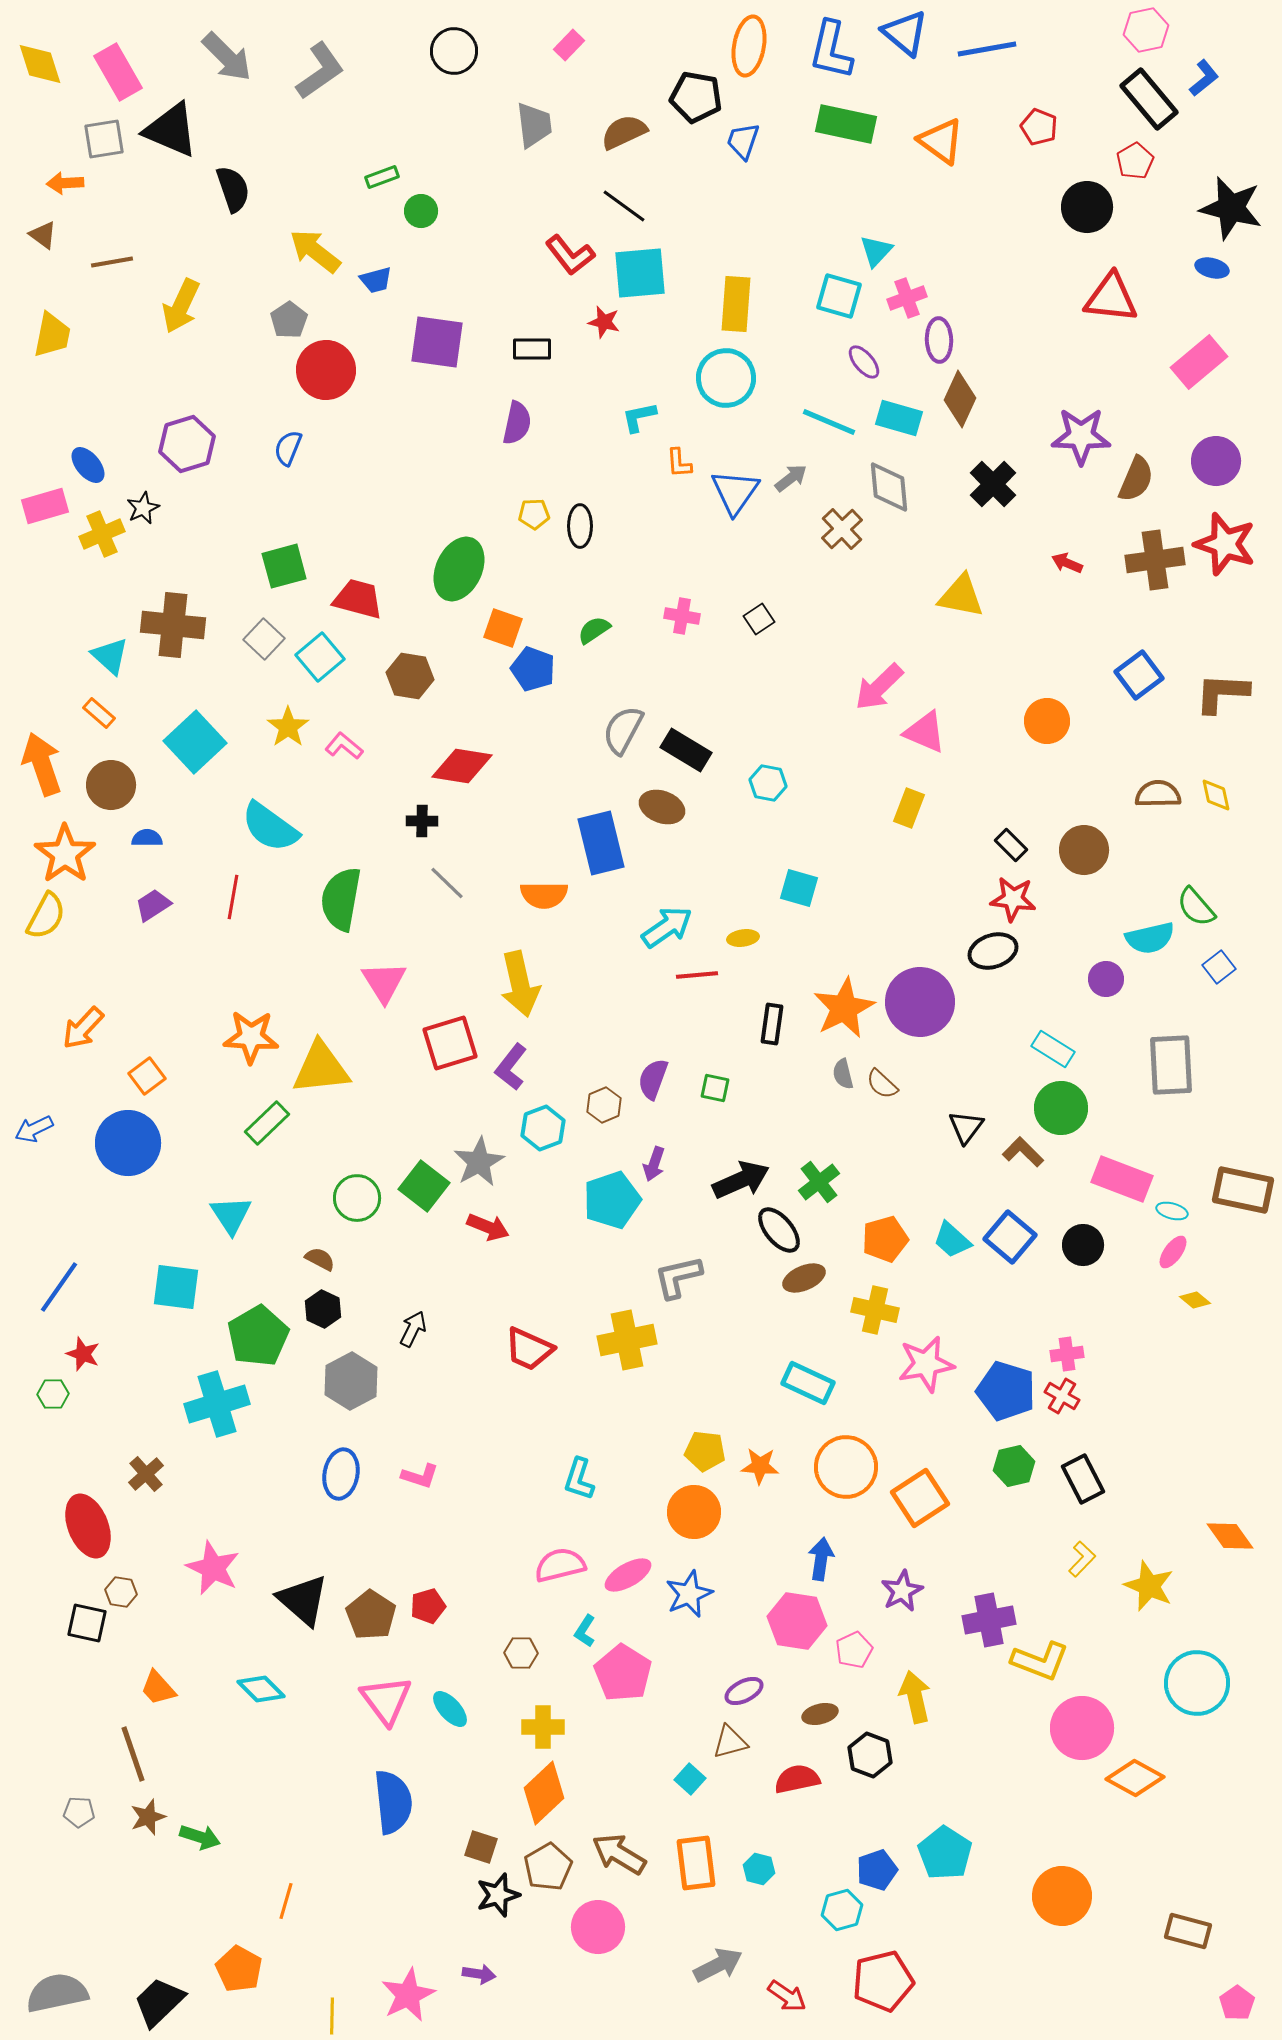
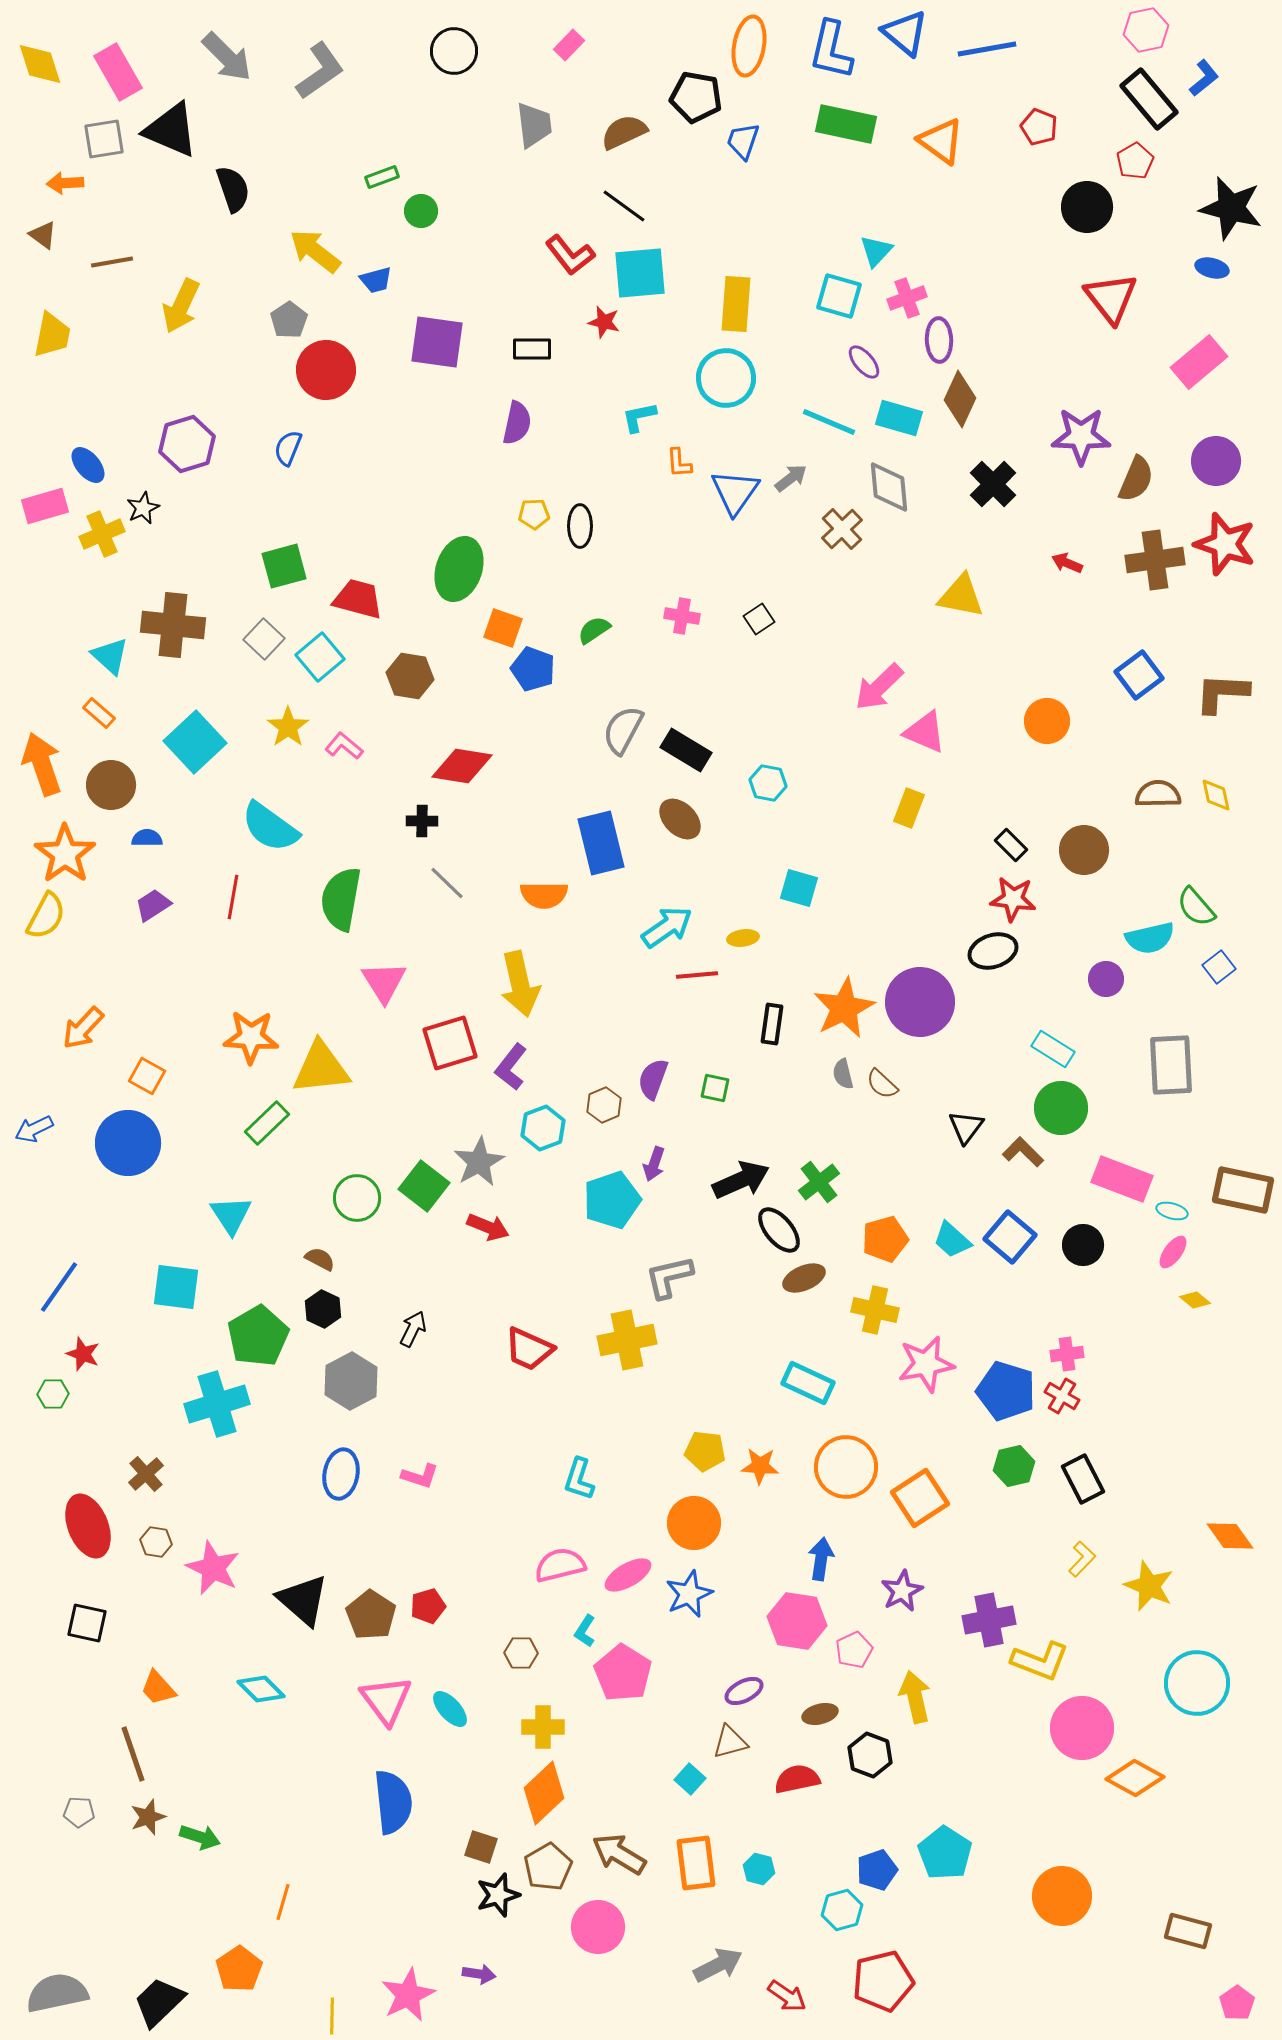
red triangle at (1111, 298): rotated 46 degrees clockwise
green ellipse at (459, 569): rotated 6 degrees counterclockwise
brown ellipse at (662, 807): moved 18 px right, 12 px down; rotated 24 degrees clockwise
orange square at (147, 1076): rotated 24 degrees counterclockwise
gray L-shape at (678, 1277): moved 9 px left
orange circle at (694, 1512): moved 11 px down
brown hexagon at (121, 1592): moved 35 px right, 50 px up
orange line at (286, 1901): moved 3 px left, 1 px down
orange pentagon at (239, 1969): rotated 9 degrees clockwise
